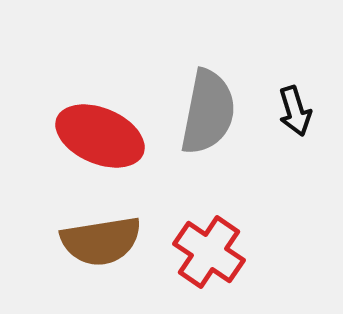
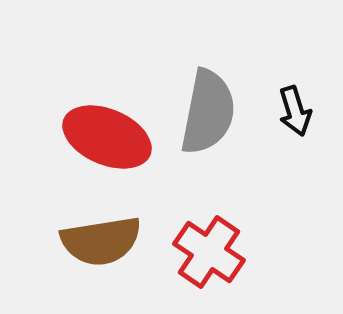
red ellipse: moved 7 px right, 1 px down
